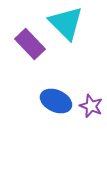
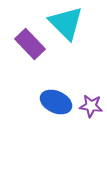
blue ellipse: moved 1 px down
purple star: rotated 15 degrees counterclockwise
